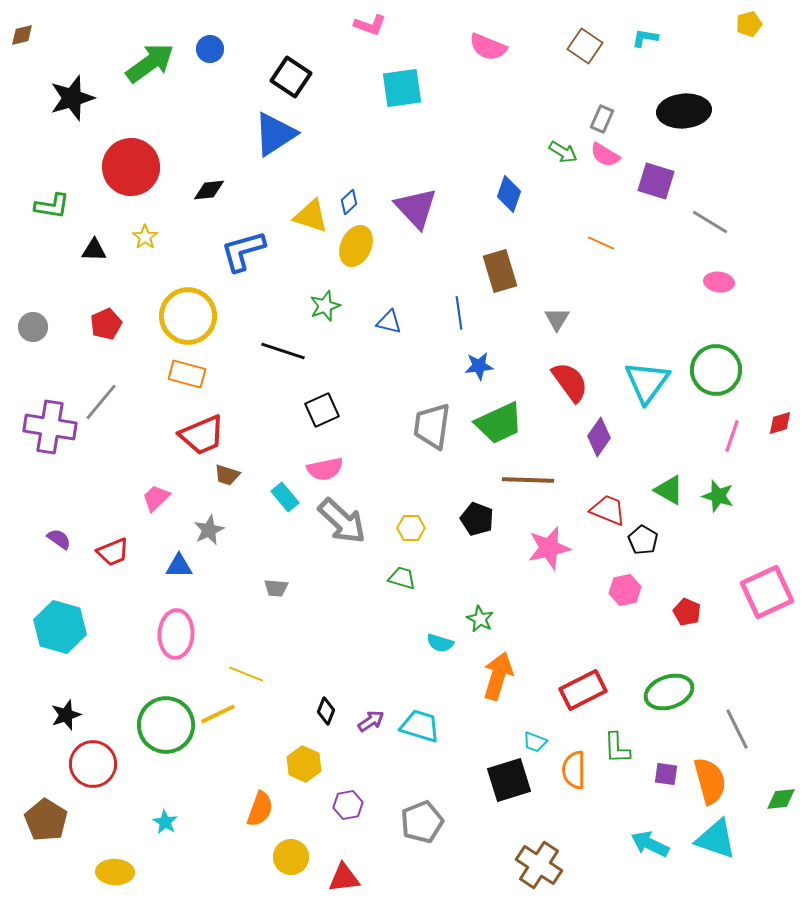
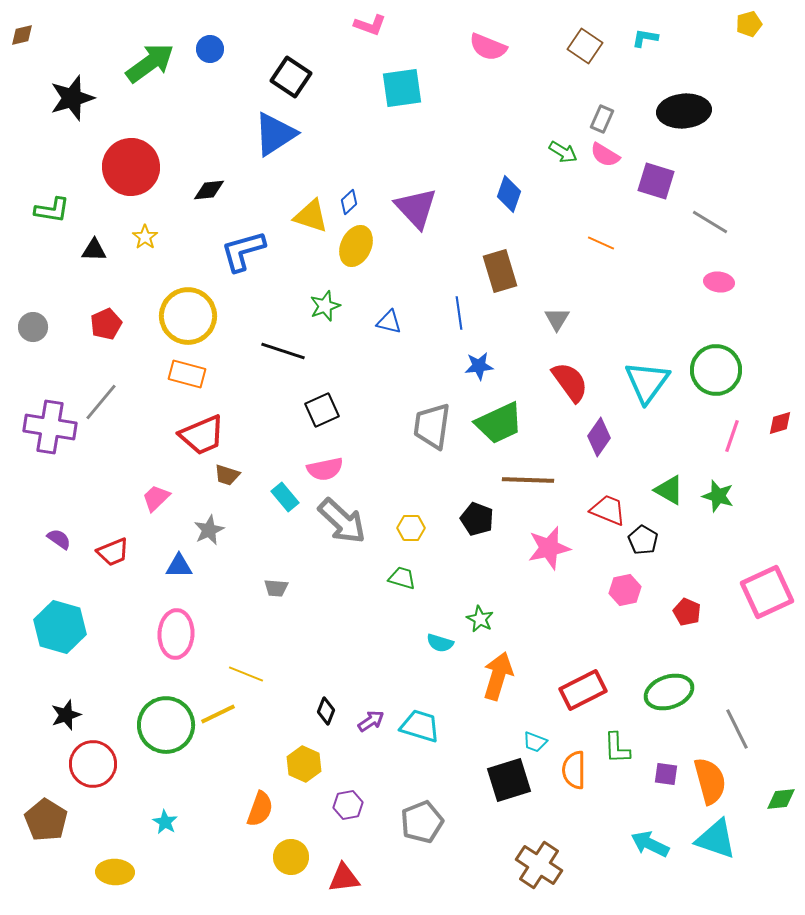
green L-shape at (52, 206): moved 4 px down
